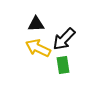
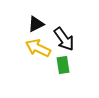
black triangle: rotated 24 degrees counterclockwise
black arrow: rotated 80 degrees counterclockwise
